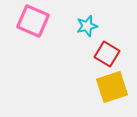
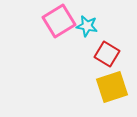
pink square: moved 26 px right; rotated 36 degrees clockwise
cyan star: rotated 25 degrees clockwise
